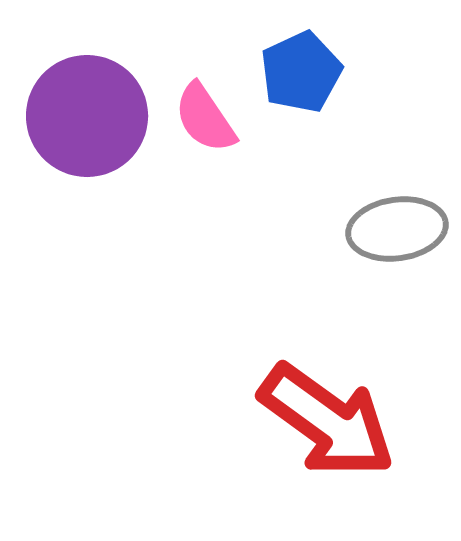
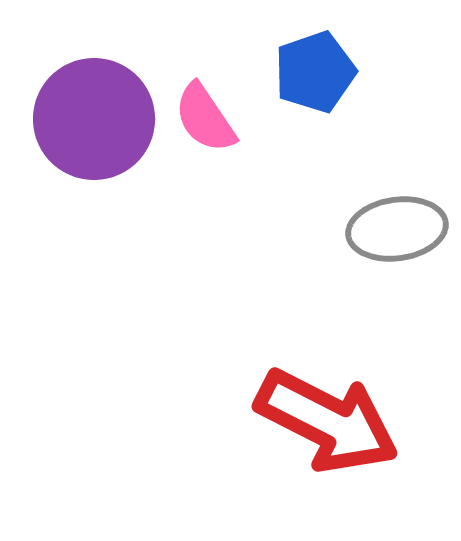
blue pentagon: moved 14 px right; rotated 6 degrees clockwise
purple circle: moved 7 px right, 3 px down
red arrow: rotated 9 degrees counterclockwise
